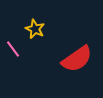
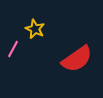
pink line: rotated 66 degrees clockwise
